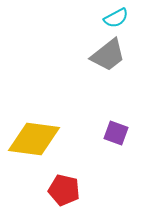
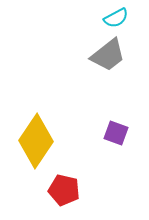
yellow diamond: moved 2 px right, 2 px down; rotated 64 degrees counterclockwise
